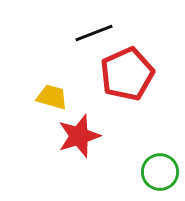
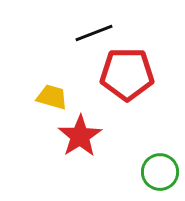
red pentagon: rotated 24 degrees clockwise
red star: moved 1 px right; rotated 15 degrees counterclockwise
